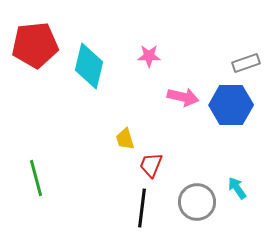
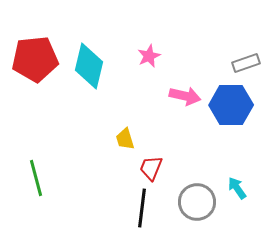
red pentagon: moved 14 px down
pink star: rotated 25 degrees counterclockwise
pink arrow: moved 2 px right, 1 px up
red trapezoid: moved 3 px down
